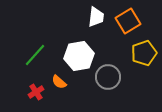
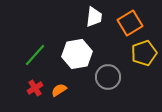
white trapezoid: moved 2 px left
orange square: moved 2 px right, 2 px down
white hexagon: moved 2 px left, 2 px up
orange semicircle: moved 8 px down; rotated 105 degrees clockwise
red cross: moved 1 px left, 4 px up
